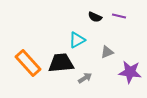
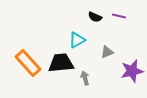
purple star: moved 2 px right, 1 px up; rotated 20 degrees counterclockwise
gray arrow: rotated 72 degrees counterclockwise
